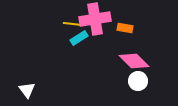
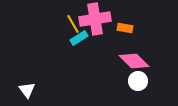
yellow line: rotated 54 degrees clockwise
